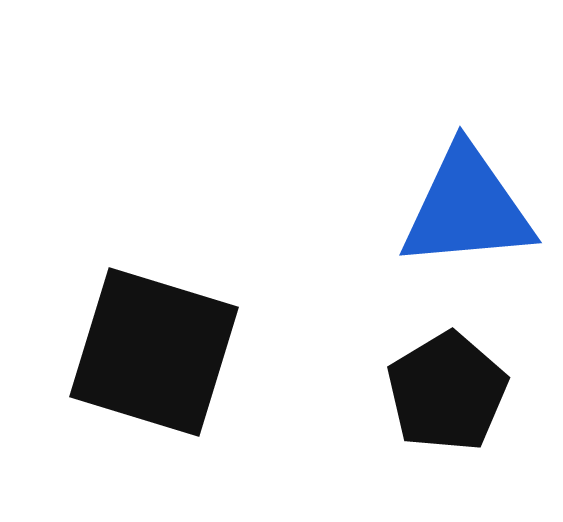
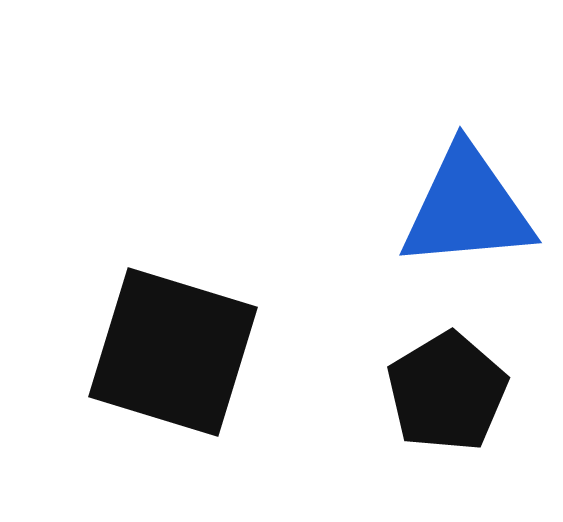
black square: moved 19 px right
